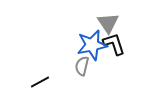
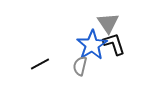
blue star: rotated 20 degrees counterclockwise
gray semicircle: moved 2 px left
black line: moved 18 px up
